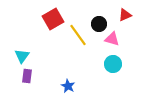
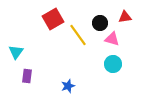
red triangle: moved 2 px down; rotated 16 degrees clockwise
black circle: moved 1 px right, 1 px up
cyan triangle: moved 6 px left, 4 px up
blue star: rotated 24 degrees clockwise
